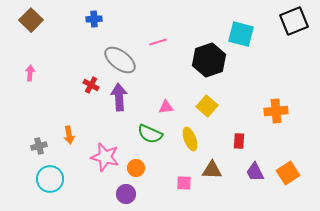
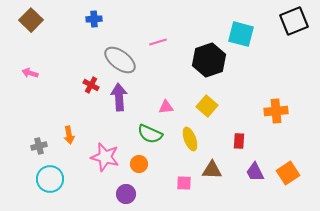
pink arrow: rotated 77 degrees counterclockwise
orange circle: moved 3 px right, 4 px up
